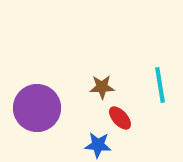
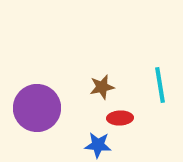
brown star: rotated 10 degrees counterclockwise
red ellipse: rotated 50 degrees counterclockwise
